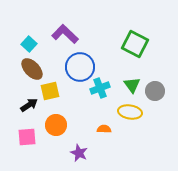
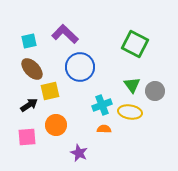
cyan square: moved 3 px up; rotated 35 degrees clockwise
cyan cross: moved 2 px right, 17 px down
